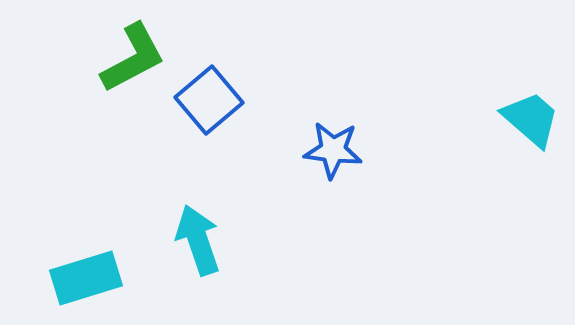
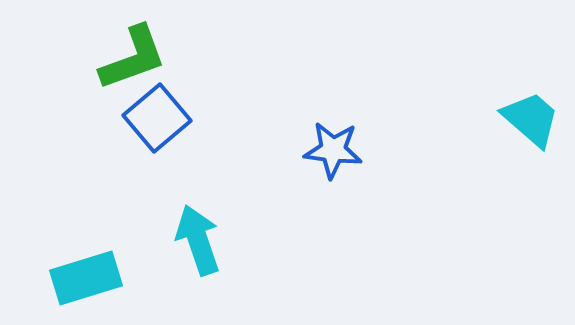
green L-shape: rotated 8 degrees clockwise
blue square: moved 52 px left, 18 px down
